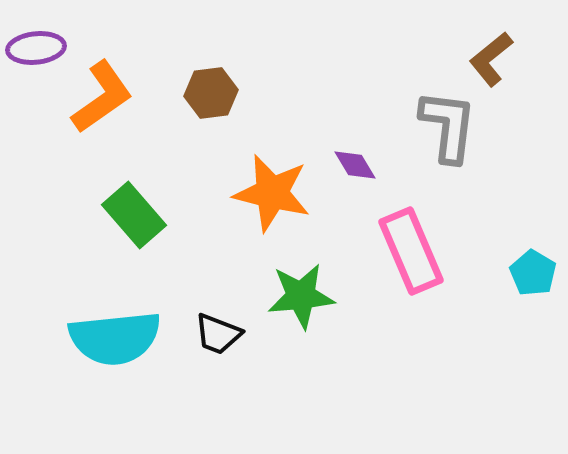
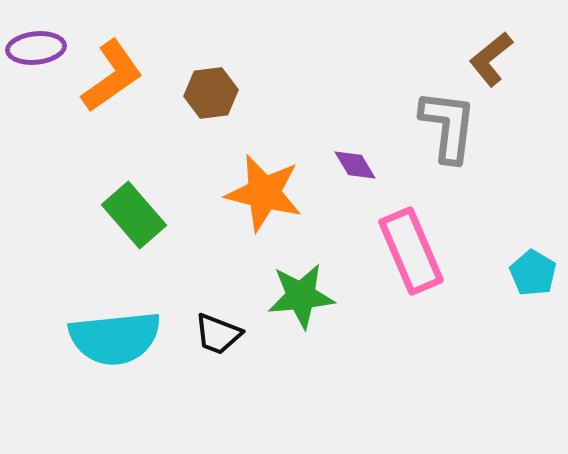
orange L-shape: moved 10 px right, 21 px up
orange star: moved 8 px left
